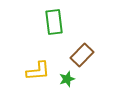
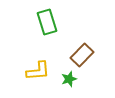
green rectangle: moved 7 px left; rotated 10 degrees counterclockwise
green star: moved 2 px right
